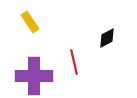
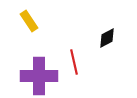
yellow rectangle: moved 1 px left, 1 px up
purple cross: moved 5 px right
